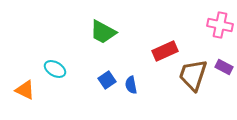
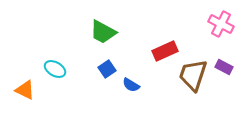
pink cross: moved 1 px right, 1 px up; rotated 15 degrees clockwise
blue square: moved 11 px up
blue semicircle: rotated 48 degrees counterclockwise
